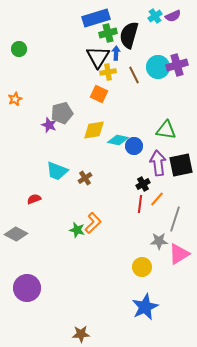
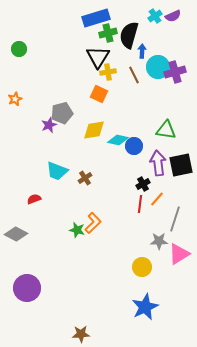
blue arrow: moved 26 px right, 2 px up
purple cross: moved 2 px left, 7 px down
purple star: rotated 28 degrees clockwise
